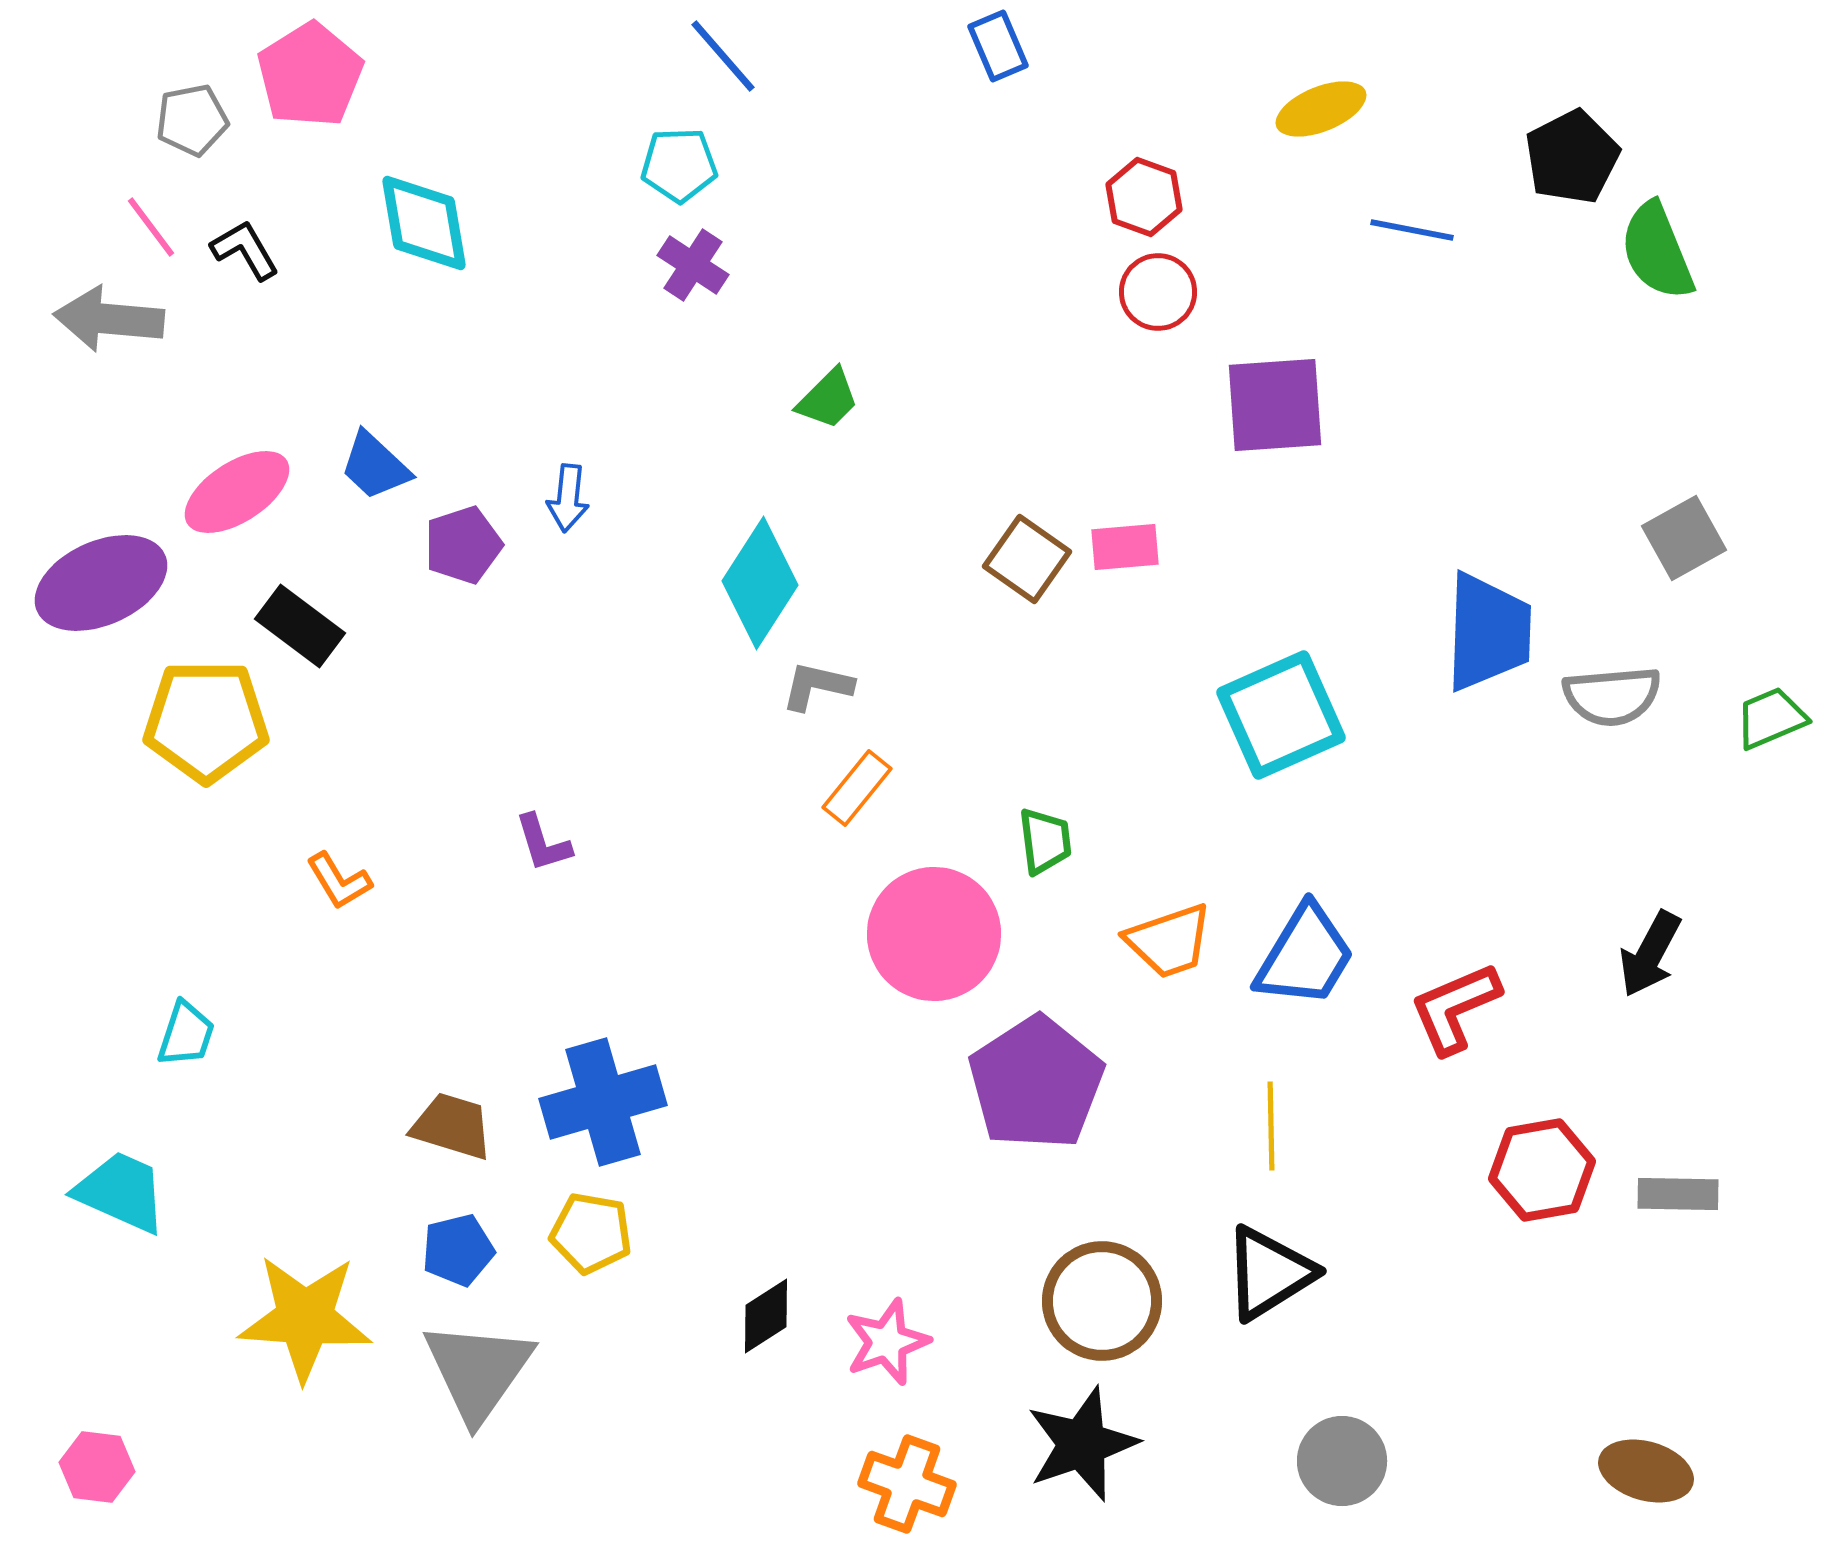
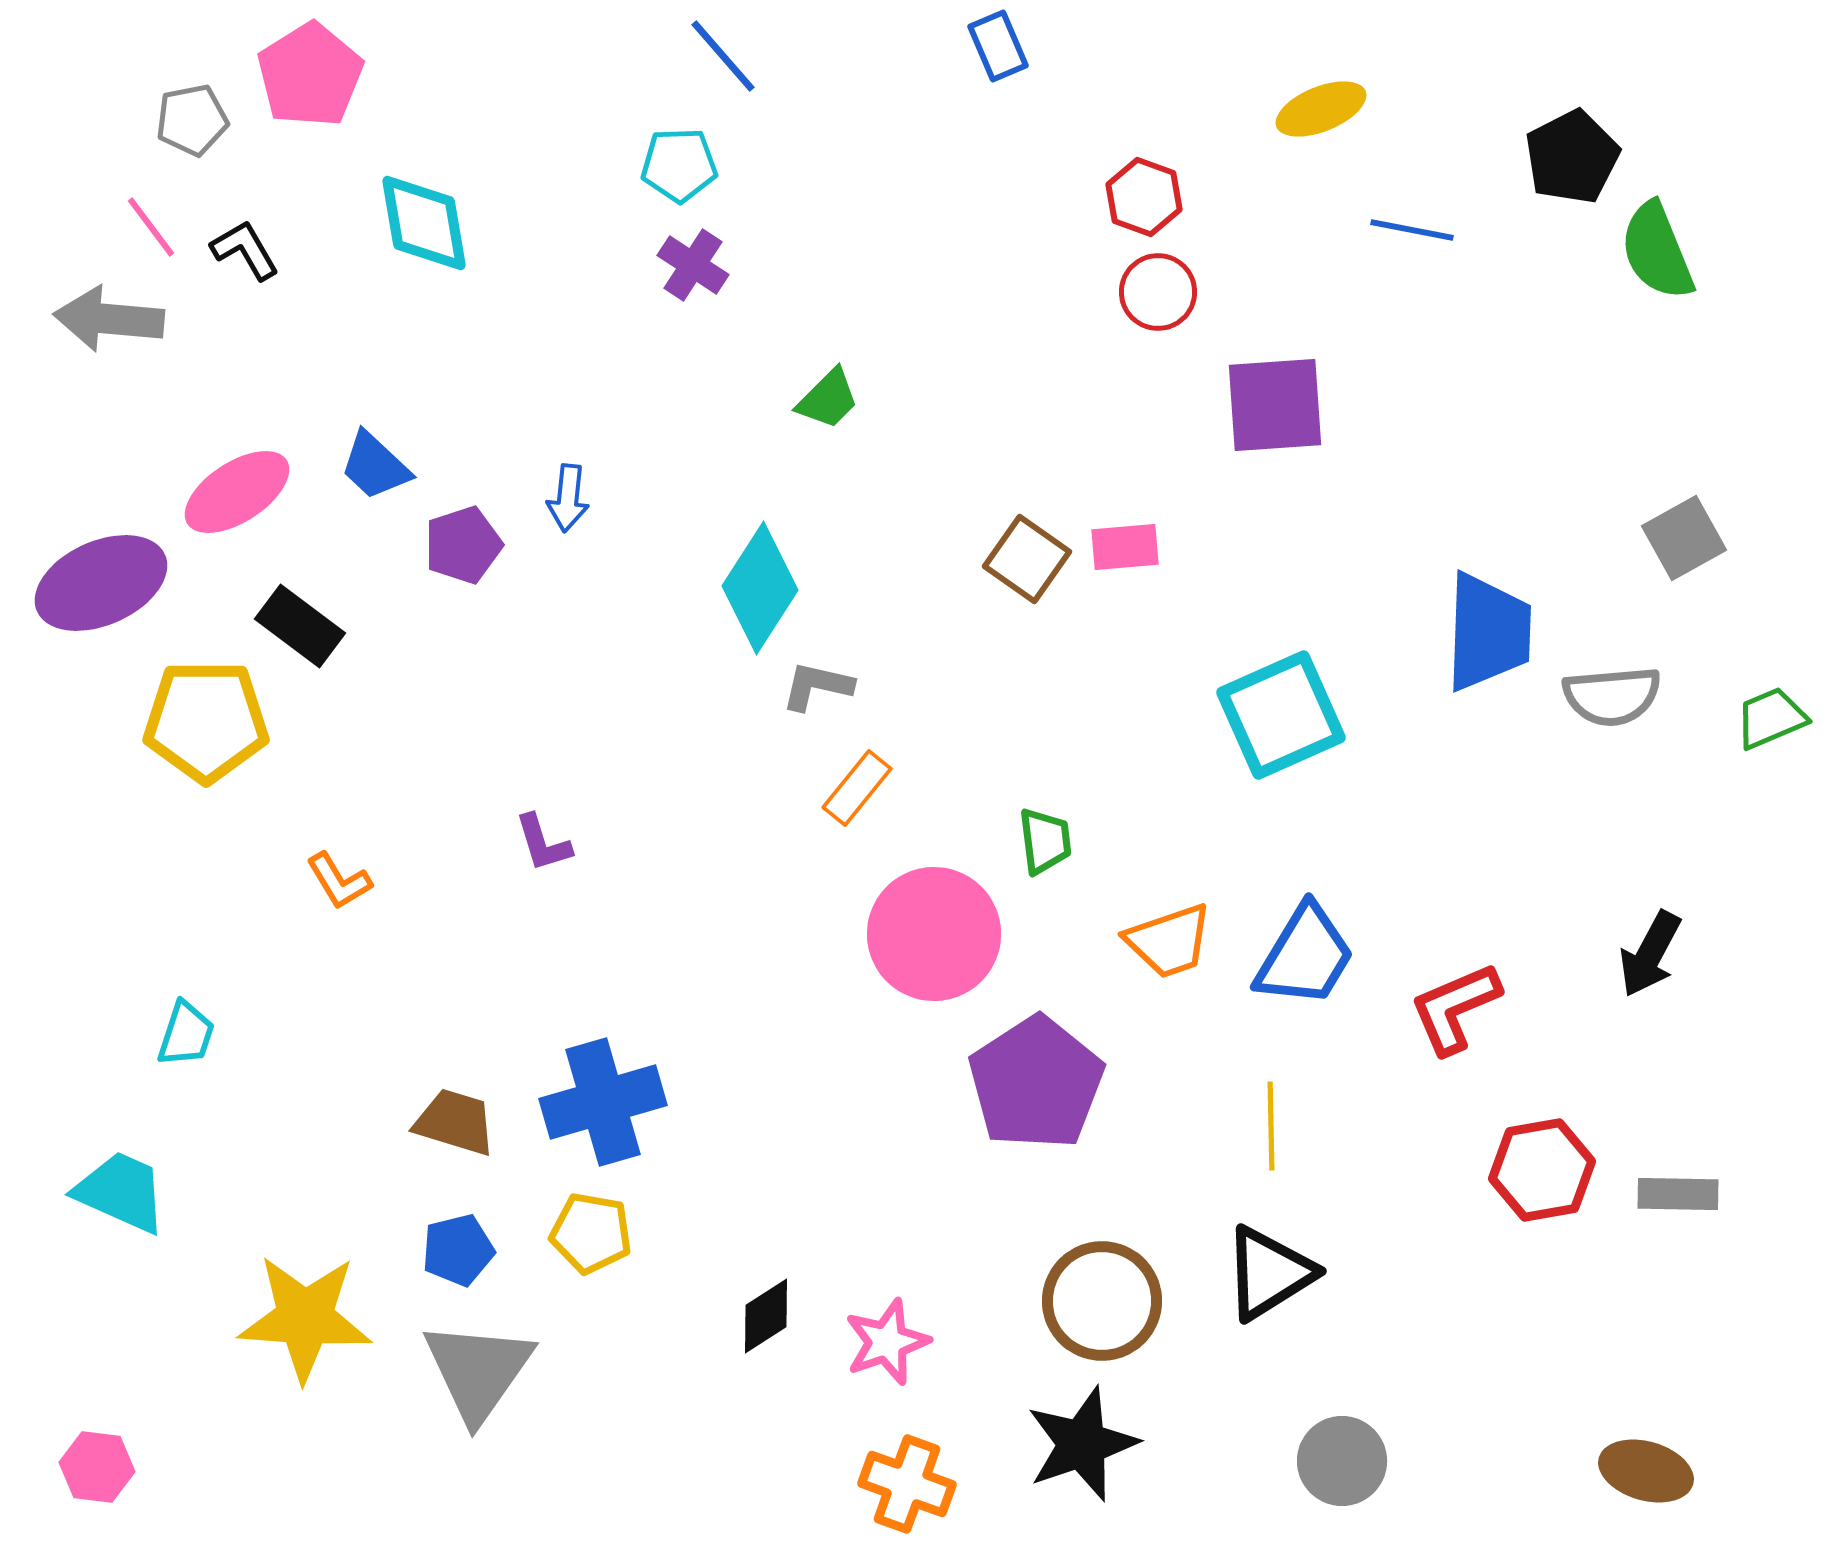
cyan diamond at (760, 583): moved 5 px down
brown trapezoid at (452, 1126): moved 3 px right, 4 px up
